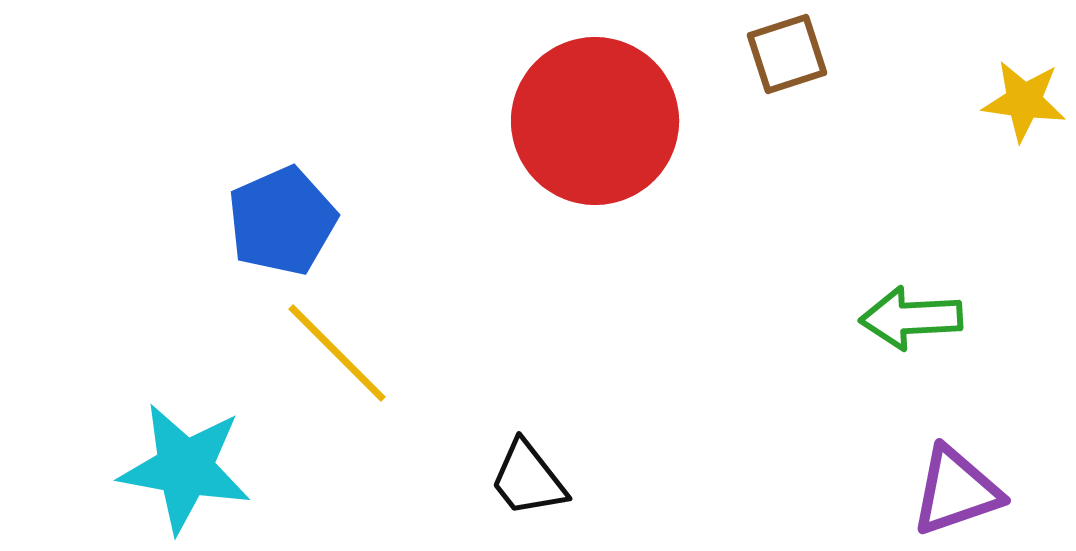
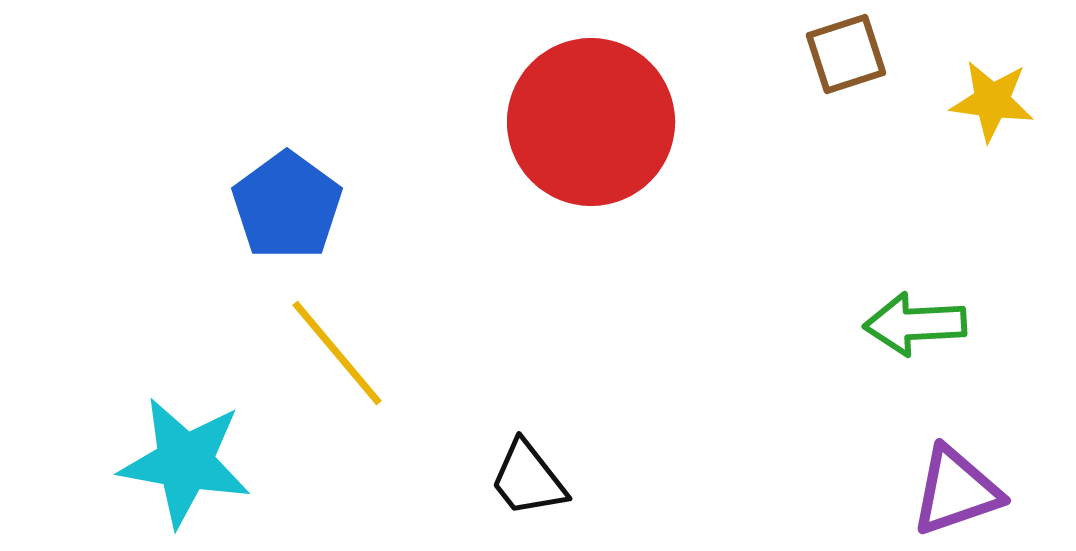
brown square: moved 59 px right
yellow star: moved 32 px left
red circle: moved 4 px left, 1 px down
blue pentagon: moved 5 px right, 15 px up; rotated 12 degrees counterclockwise
green arrow: moved 4 px right, 6 px down
yellow line: rotated 5 degrees clockwise
cyan star: moved 6 px up
